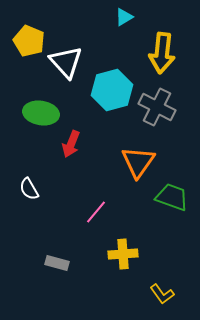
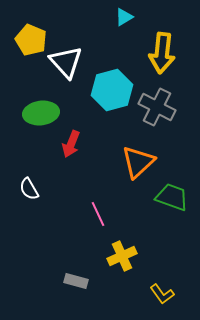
yellow pentagon: moved 2 px right, 1 px up
green ellipse: rotated 16 degrees counterclockwise
orange triangle: rotated 12 degrees clockwise
pink line: moved 2 px right, 2 px down; rotated 65 degrees counterclockwise
yellow cross: moved 1 px left, 2 px down; rotated 20 degrees counterclockwise
gray rectangle: moved 19 px right, 18 px down
